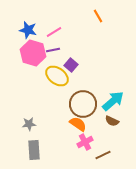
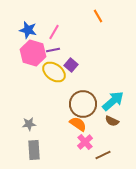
pink line: rotated 28 degrees counterclockwise
yellow ellipse: moved 3 px left, 4 px up
pink cross: rotated 14 degrees counterclockwise
